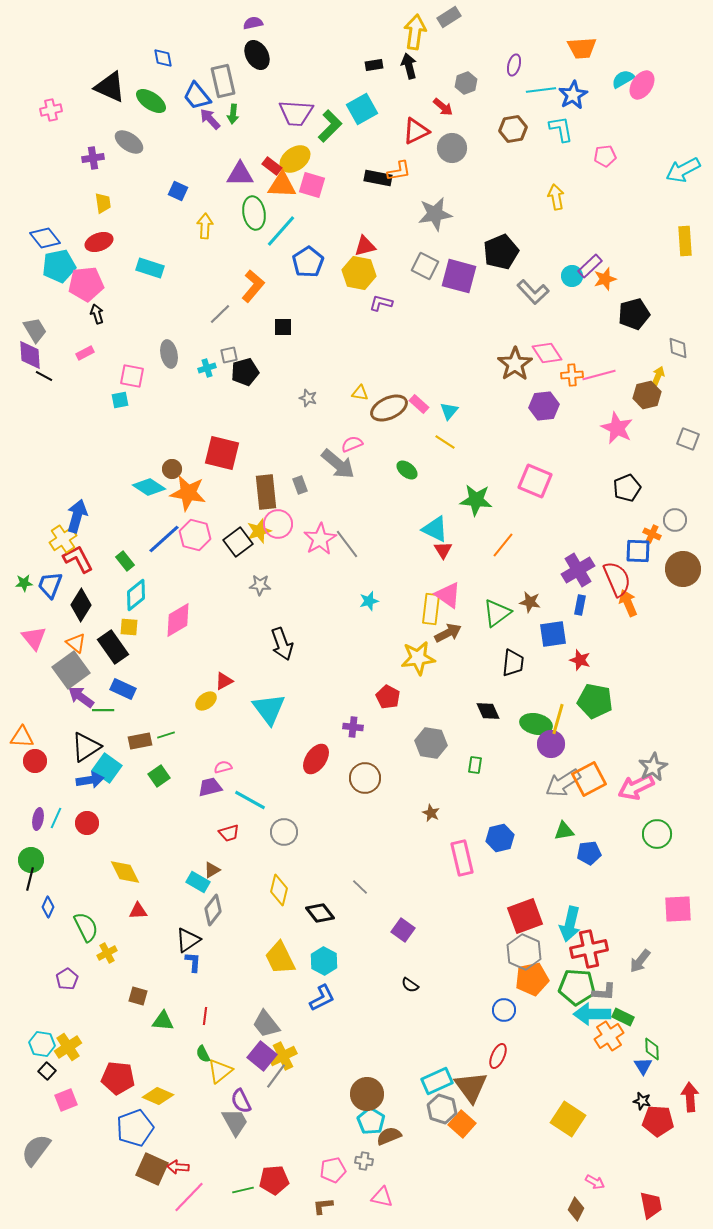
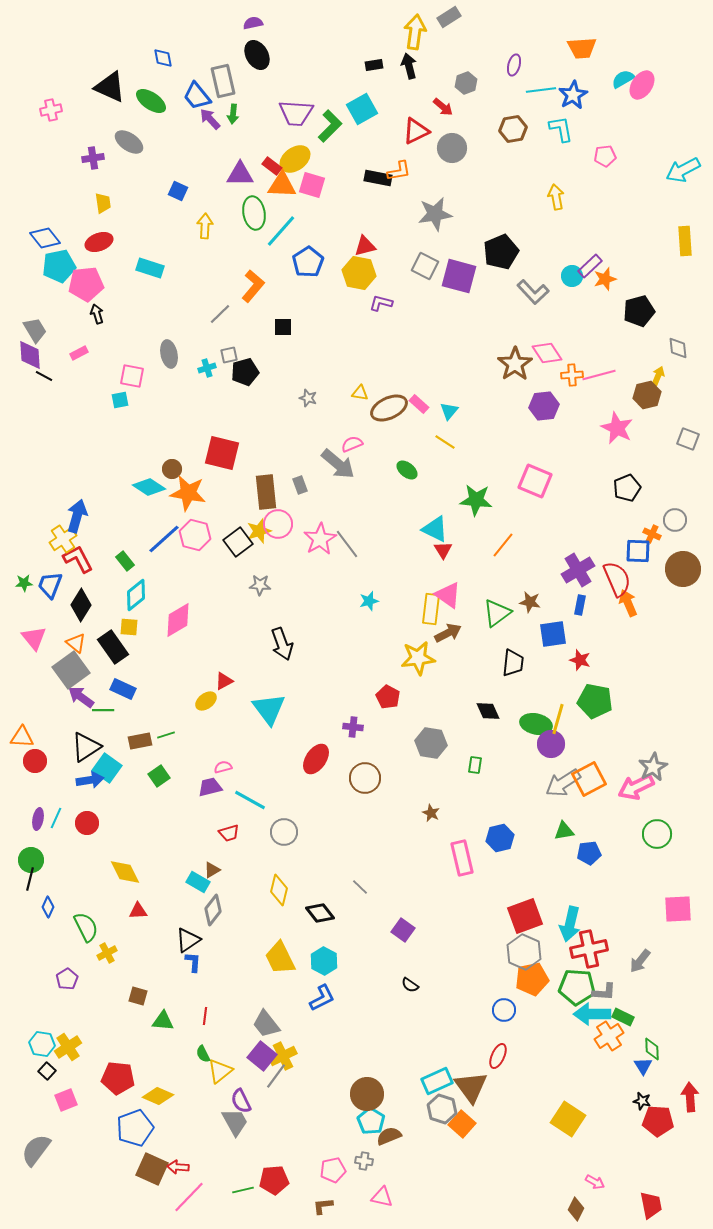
black pentagon at (634, 314): moved 5 px right, 3 px up
pink rectangle at (85, 353): moved 6 px left
